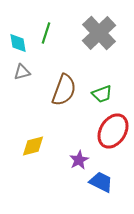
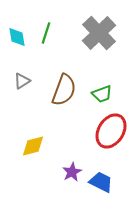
cyan diamond: moved 1 px left, 6 px up
gray triangle: moved 9 px down; rotated 18 degrees counterclockwise
red ellipse: moved 2 px left
purple star: moved 7 px left, 12 px down
